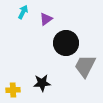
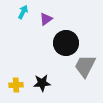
yellow cross: moved 3 px right, 5 px up
